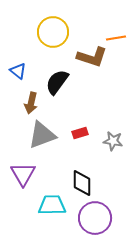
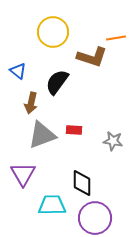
red rectangle: moved 6 px left, 3 px up; rotated 21 degrees clockwise
